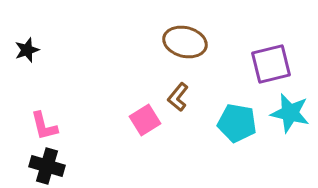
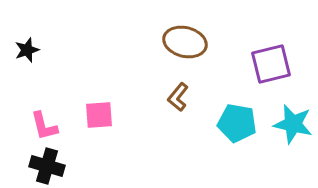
cyan star: moved 3 px right, 11 px down
pink square: moved 46 px left, 5 px up; rotated 28 degrees clockwise
